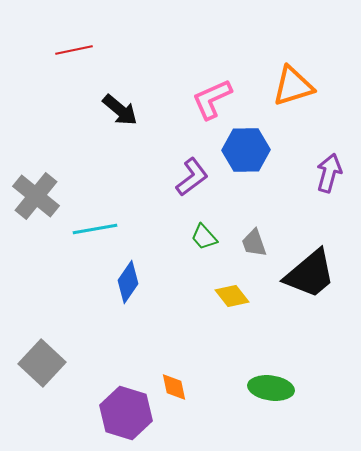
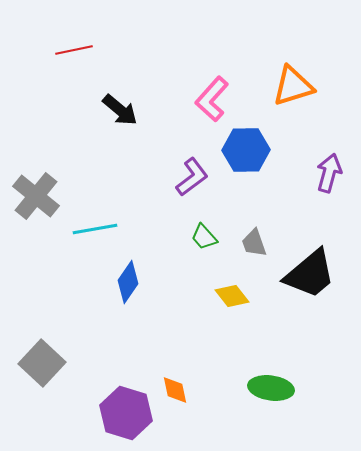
pink L-shape: rotated 24 degrees counterclockwise
orange diamond: moved 1 px right, 3 px down
